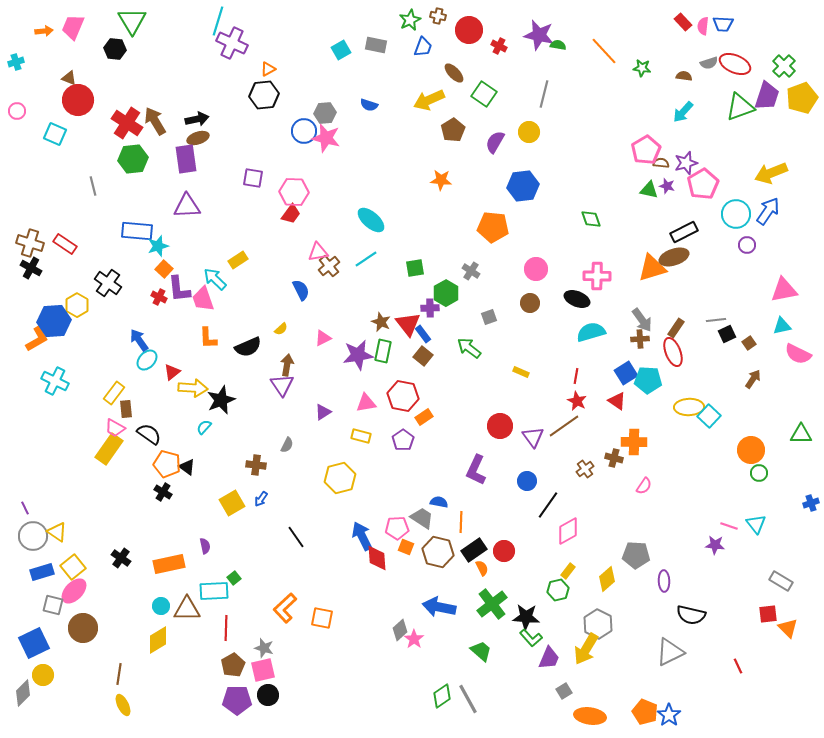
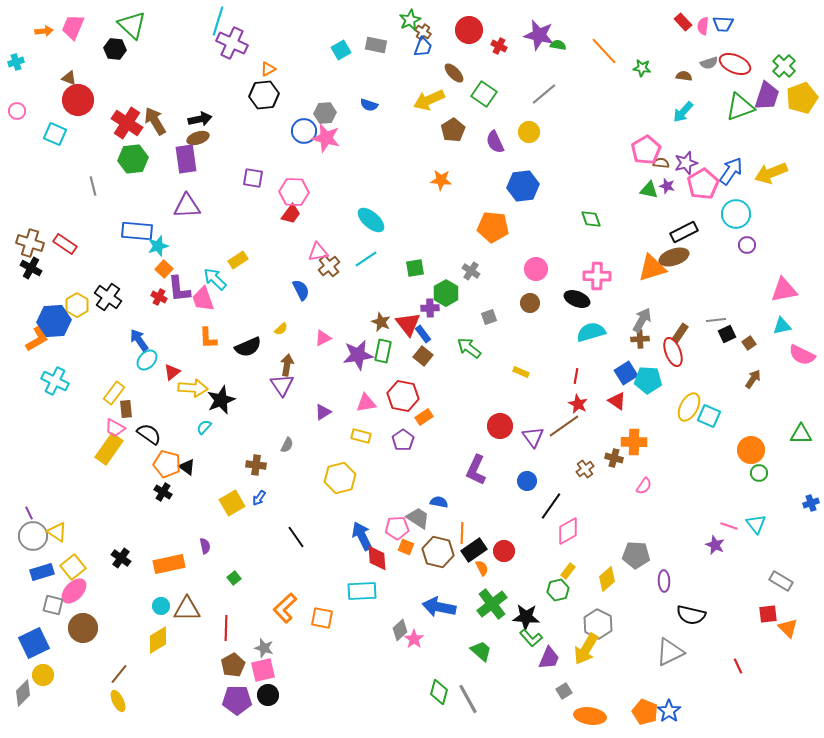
brown cross at (438, 16): moved 15 px left, 16 px down; rotated 21 degrees clockwise
green triangle at (132, 21): moved 4 px down; rotated 16 degrees counterclockwise
gray line at (544, 94): rotated 36 degrees clockwise
black arrow at (197, 119): moved 3 px right
purple semicircle at (495, 142): rotated 55 degrees counterclockwise
blue arrow at (768, 211): moved 37 px left, 40 px up
black cross at (108, 283): moved 14 px down
gray arrow at (642, 320): rotated 115 degrees counterclockwise
brown rectangle at (676, 328): moved 4 px right, 5 px down
pink semicircle at (798, 354): moved 4 px right, 1 px down
red star at (577, 401): moved 1 px right, 3 px down
yellow ellipse at (689, 407): rotated 60 degrees counterclockwise
cyan square at (709, 416): rotated 20 degrees counterclockwise
blue arrow at (261, 499): moved 2 px left, 1 px up
black line at (548, 505): moved 3 px right, 1 px down
purple line at (25, 508): moved 4 px right, 5 px down
gray trapezoid at (422, 518): moved 4 px left
orange line at (461, 522): moved 1 px right, 11 px down
purple star at (715, 545): rotated 18 degrees clockwise
cyan rectangle at (214, 591): moved 148 px right
brown line at (119, 674): rotated 30 degrees clockwise
green diamond at (442, 696): moved 3 px left, 4 px up; rotated 40 degrees counterclockwise
yellow ellipse at (123, 705): moved 5 px left, 4 px up
blue star at (669, 715): moved 4 px up
